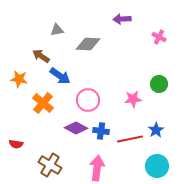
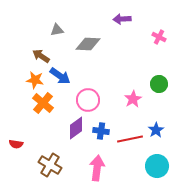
orange star: moved 16 px right, 1 px down
pink star: rotated 24 degrees counterclockwise
purple diamond: rotated 65 degrees counterclockwise
